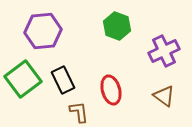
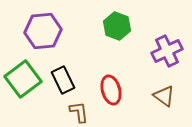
purple cross: moved 3 px right
